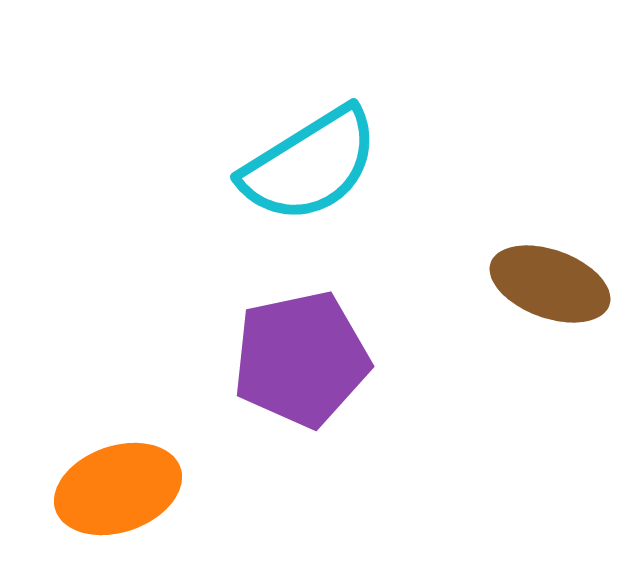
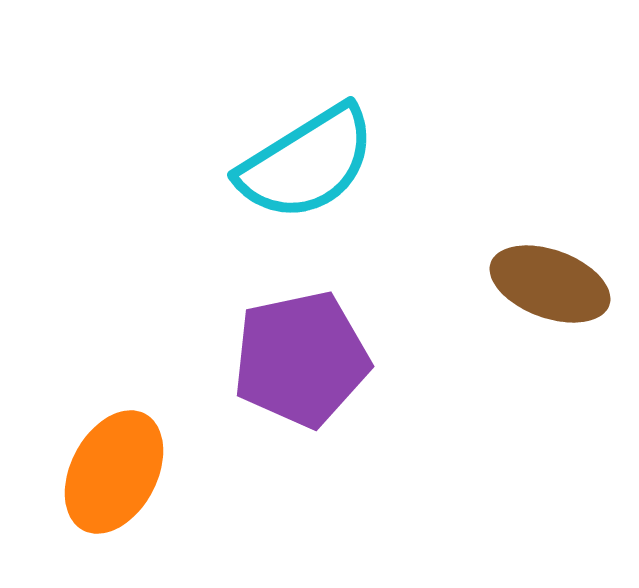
cyan semicircle: moved 3 px left, 2 px up
orange ellipse: moved 4 px left, 17 px up; rotated 43 degrees counterclockwise
